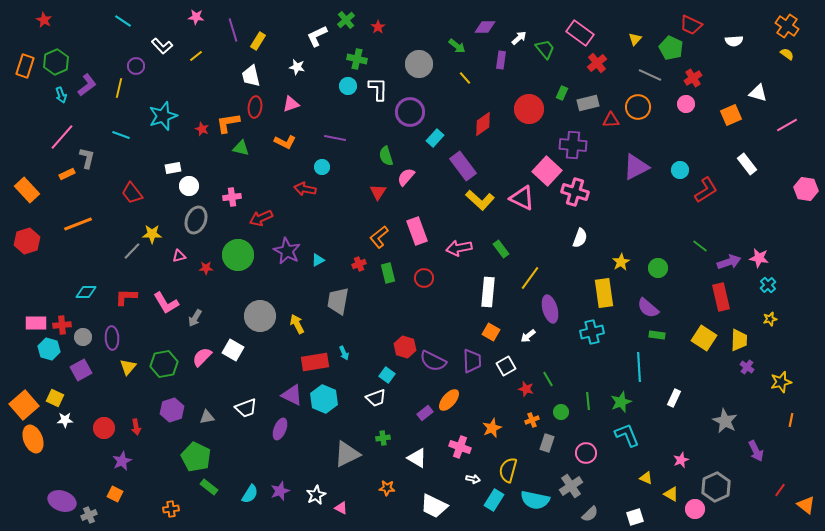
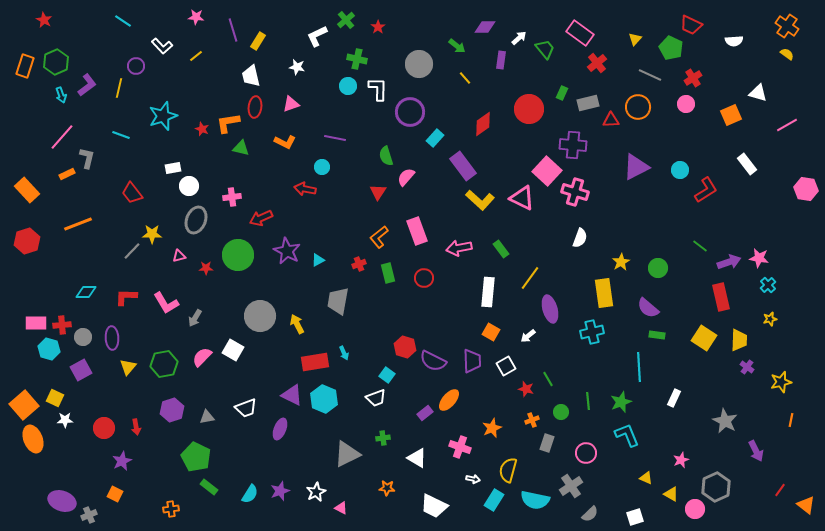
white star at (316, 495): moved 3 px up
